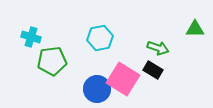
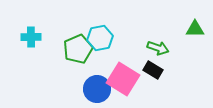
cyan cross: rotated 18 degrees counterclockwise
green pentagon: moved 26 px right, 12 px up; rotated 16 degrees counterclockwise
